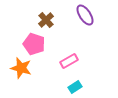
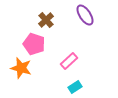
pink rectangle: rotated 12 degrees counterclockwise
